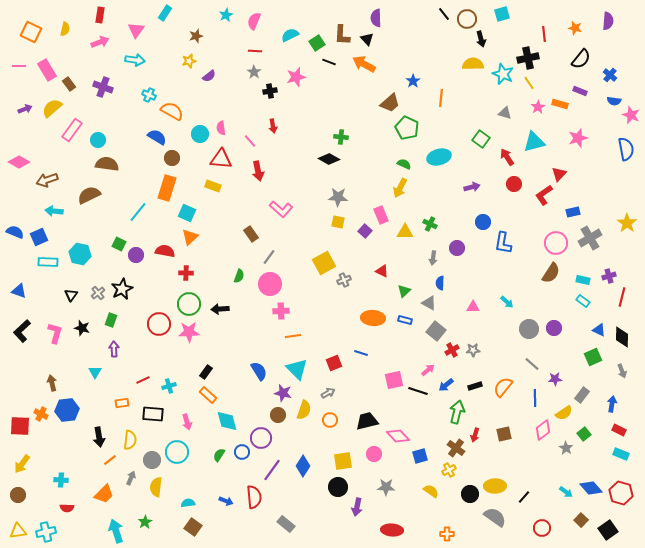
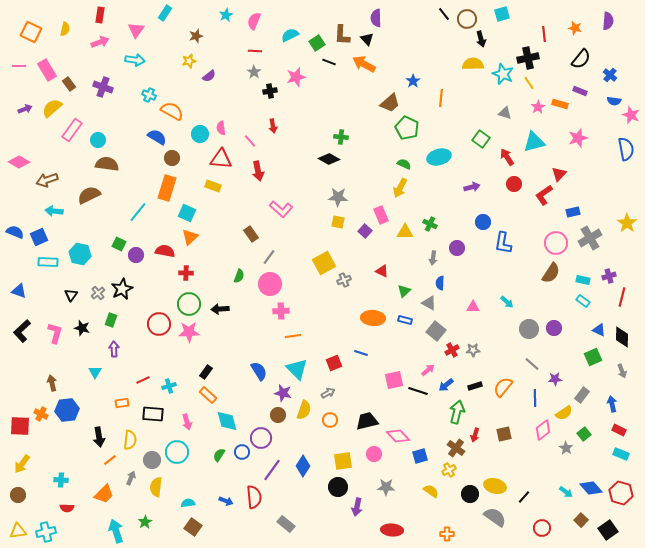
blue arrow at (612, 404): rotated 21 degrees counterclockwise
yellow ellipse at (495, 486): rotated 15 degrees clockwise
